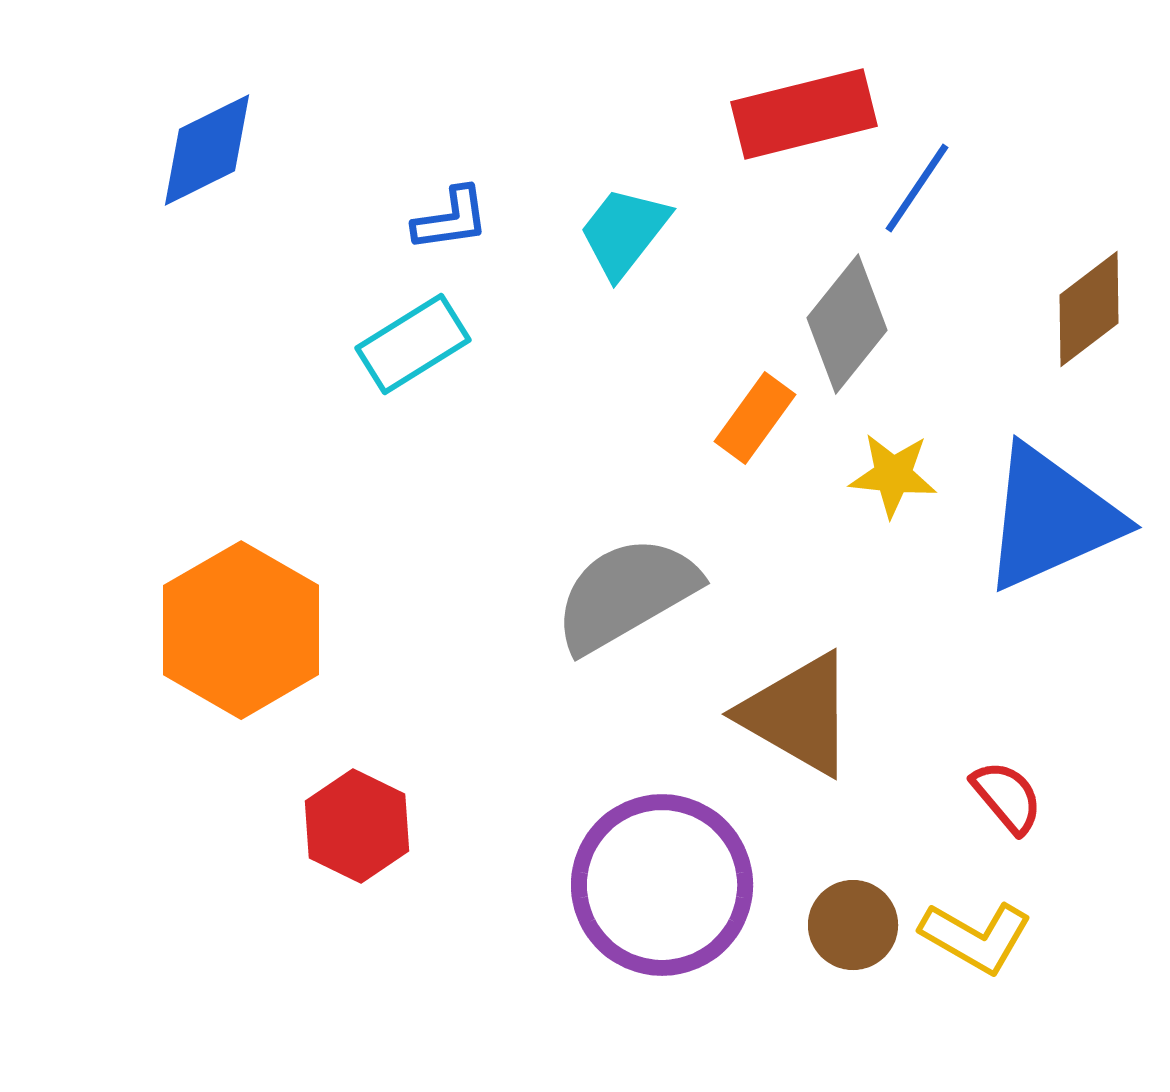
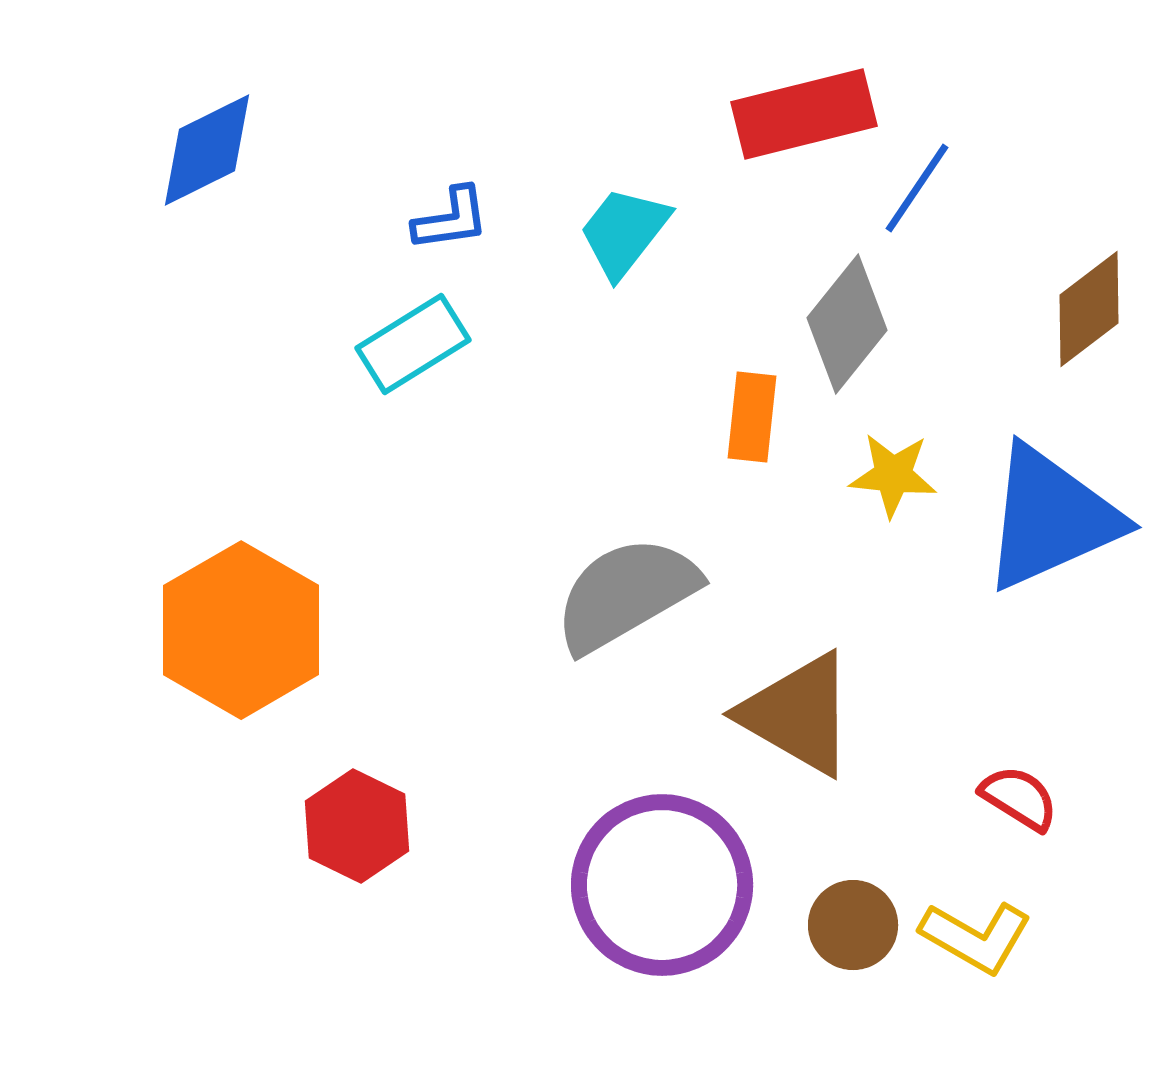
orange rectangle: moved 3 px left, 1 px up; rotated 30 degrees counterclockwise
red semicircle: moved 12 px right, 1 px down; rotated 18 degrees counterclockwise
